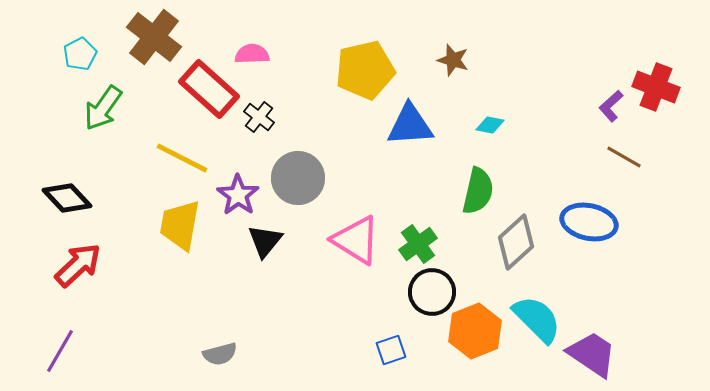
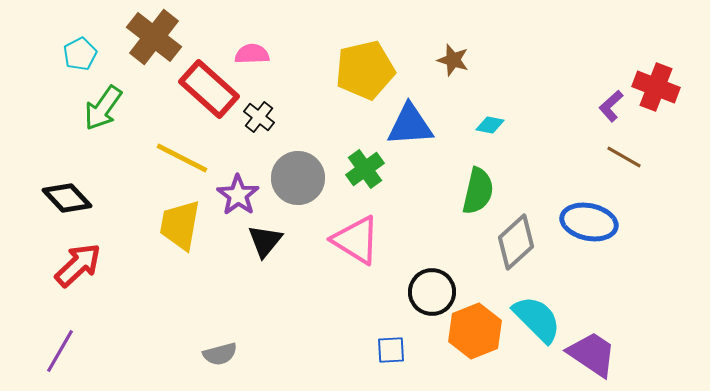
green cross: moved 53 px left, 75 px up
blue square: rotated 16 degrees clockwise
